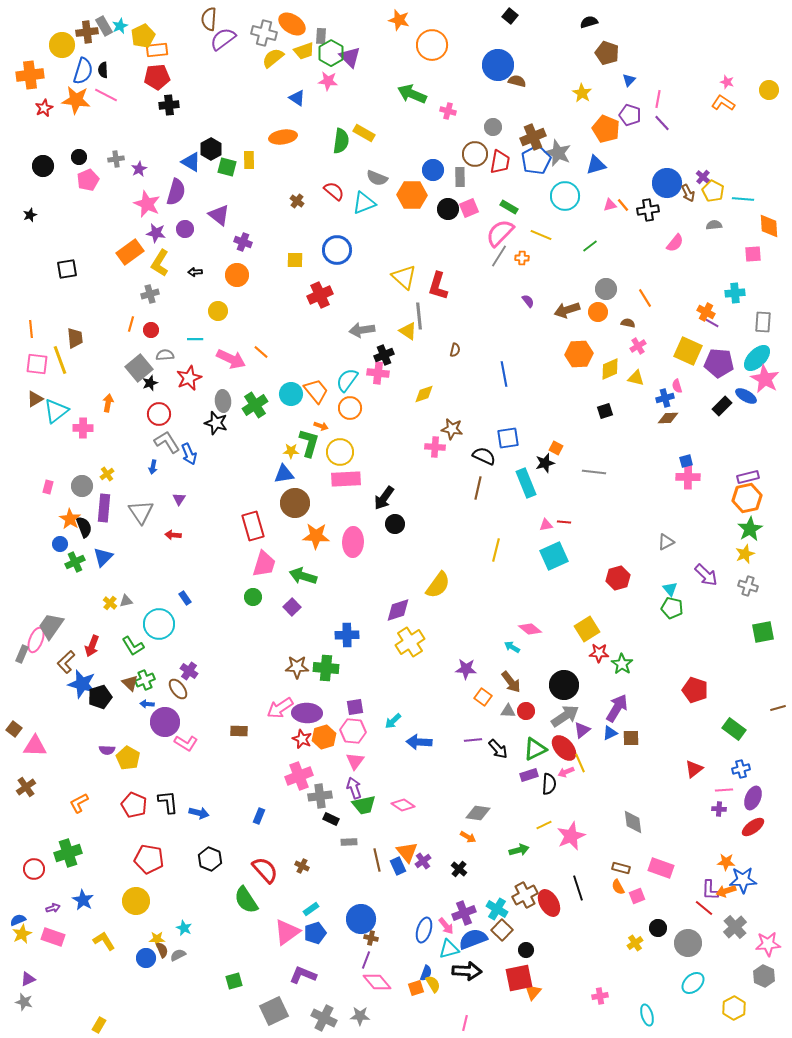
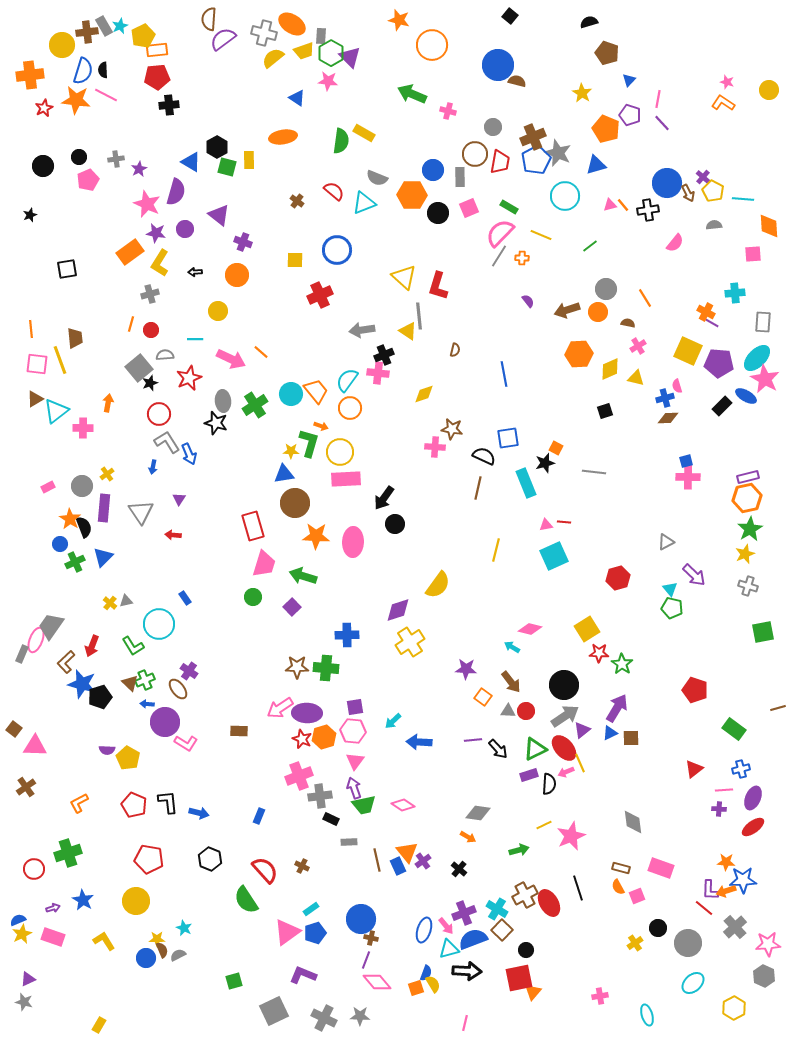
black hexagon at (211, 149): moved 6 px right, 2 px up
black circle at (448, 209): moved 10 px left, 4 px down
pink rectangle at (48, 487): rotated 48 degrees clockwise
purple arrow at (706, 575): moved 12 px left
pink diamond at (530, 629): rotated 25 degrees counterclockwise
